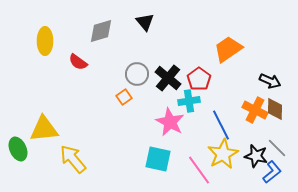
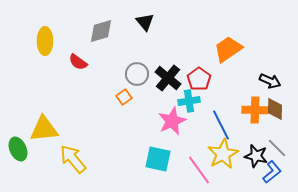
orange cross: rotated 25 degrees counterclockwise
pink star: moved 2 px right, 1 px up; rotated 20 degrees clockwise
